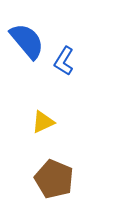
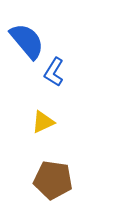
blue L-shape: moved 10 px left, 11 px down
brown pentagon: moved 1 px left, 1 px down; rotated 15 degrees counterclockwise
